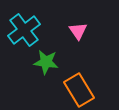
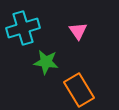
cyan cross: moved 1 px left, 2 px up; rotated 20 degrees clockwise
